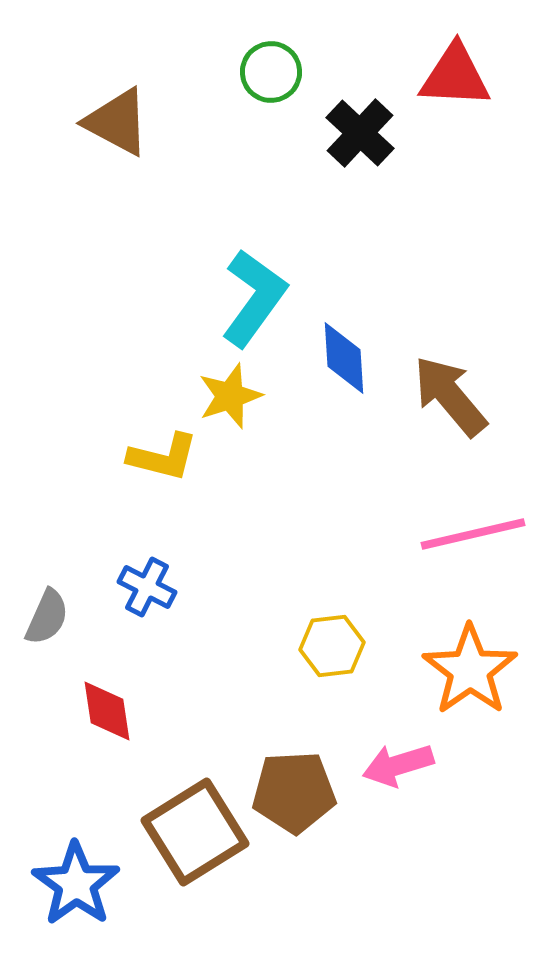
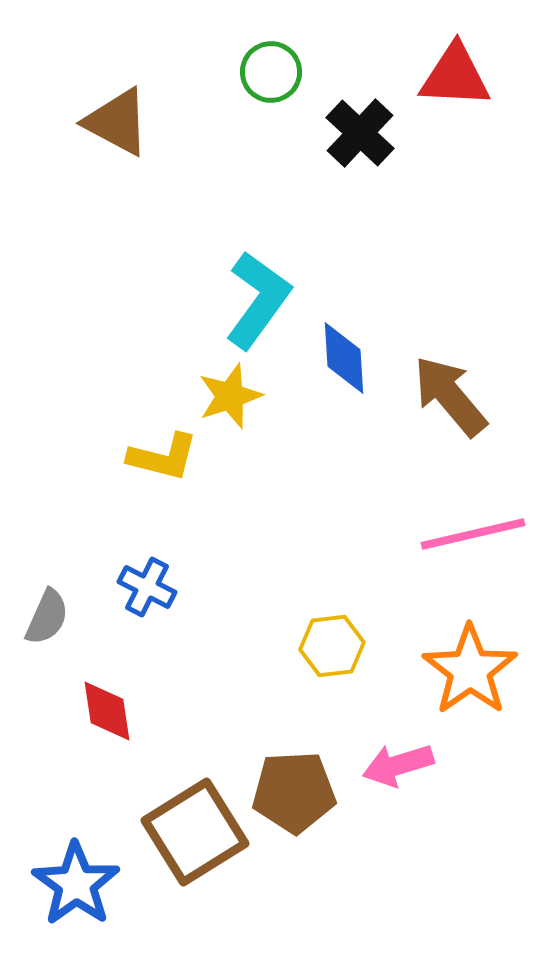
cyan L-shape: moved 4 px right, 2 px down
